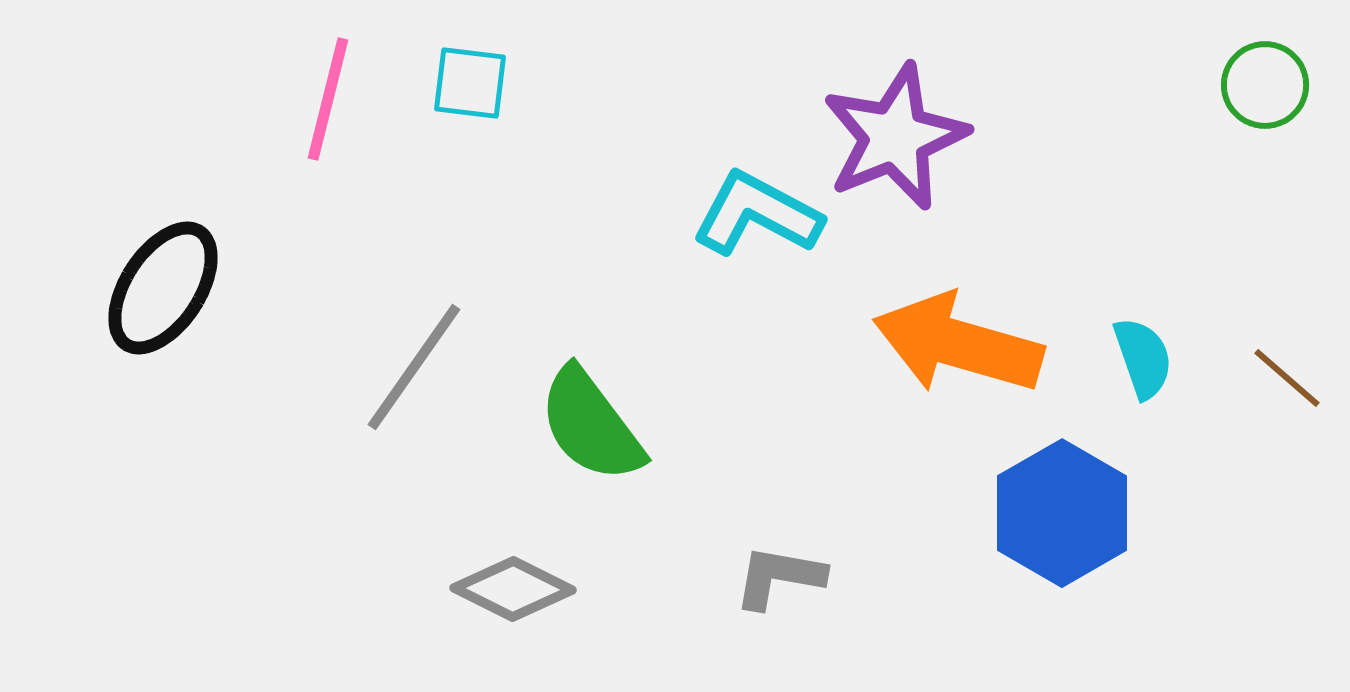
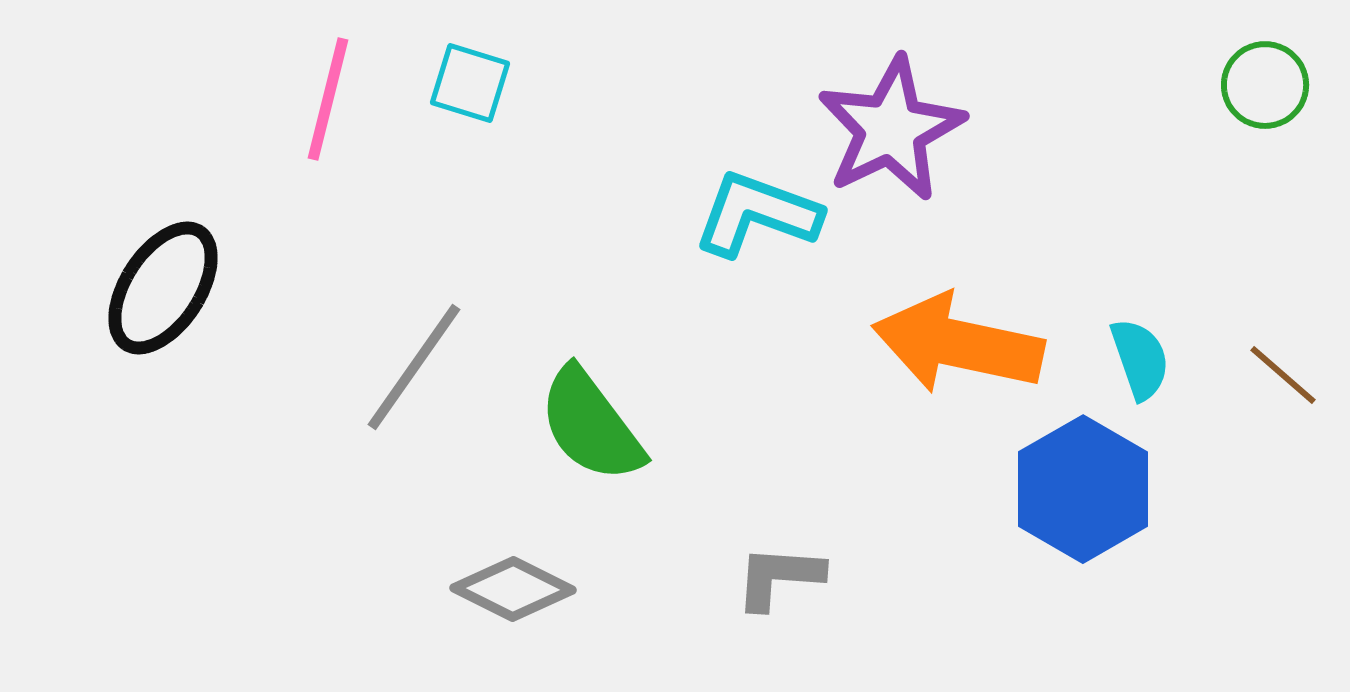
cyan square: rotated 10 degrees clockwise
purple star: moved 4 px left, 8 px up; rotated 4 degrees counterclockwise
cyan L-shape: rotated 8 degrees counterclockwise
orange arrow: rotated 4 degrees counterclockwise
cyan semicircle: moved 3 px left, 1 px down
brown line: moved 4 px left, 3 px up
blue hexagon: moved 21 px right, 24 px up
gray L-shape: rotated 6 degrees counterclockwise
